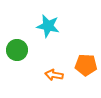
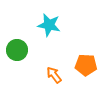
cyan star: moved 1 px right, 1 px up
orange arrow: rotated 42 degrees clockwise
